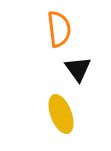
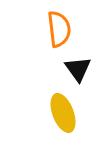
yellow ellipse: moved 2 px right, 1 px up
